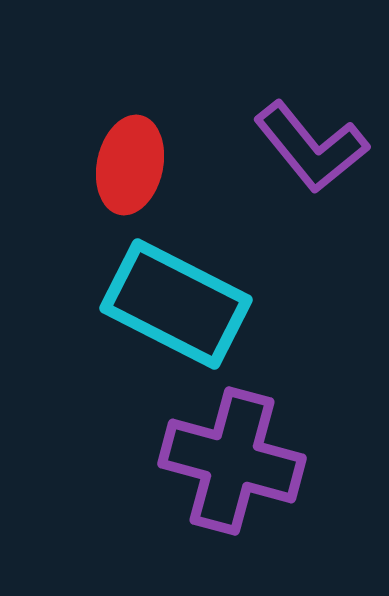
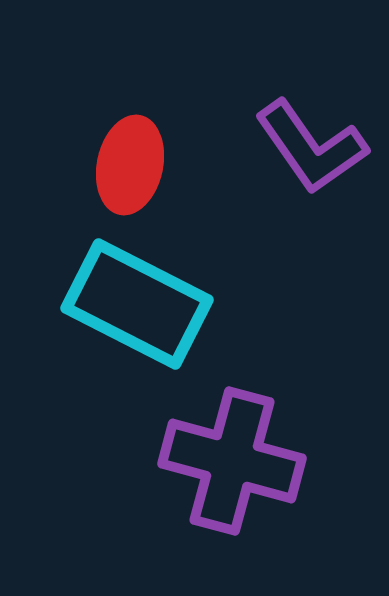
purple L-shape: rotated 4 degrees clockwise
cyan rectangle: moved 39 px left
